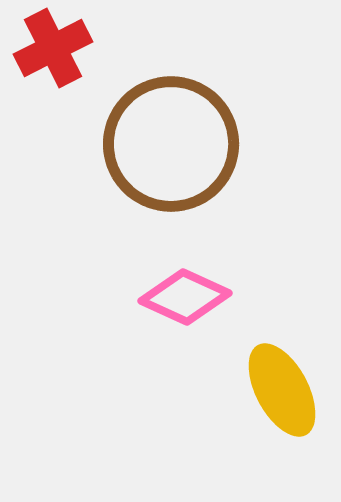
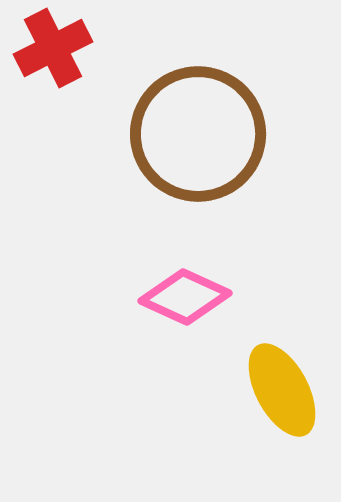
brown circle: moved 27 px right, 10 px up
